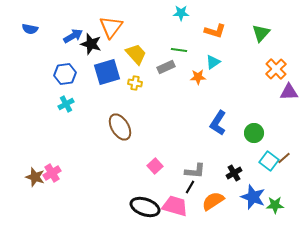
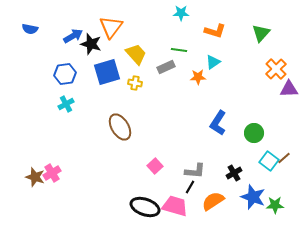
purple triangle: moved 3 px up
